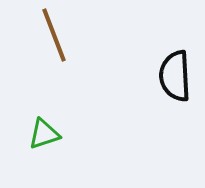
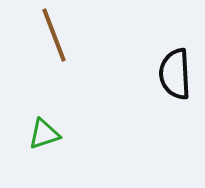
black semicircle: moved 2 px up
